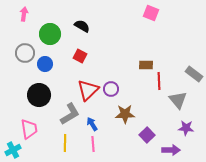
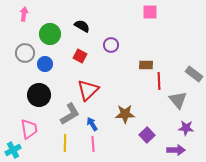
pink square: moved 1 px left, 1 px up; rotated 21 degrees counterclockwise
purple circle: moved 44 px up
purple arrow: moved 5 px right
